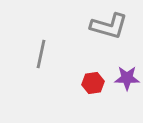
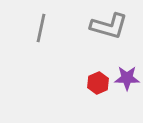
gray line: moved 26 px up
red hexagon: moved 5 px right; rotated 15 degrees counterclockwise
